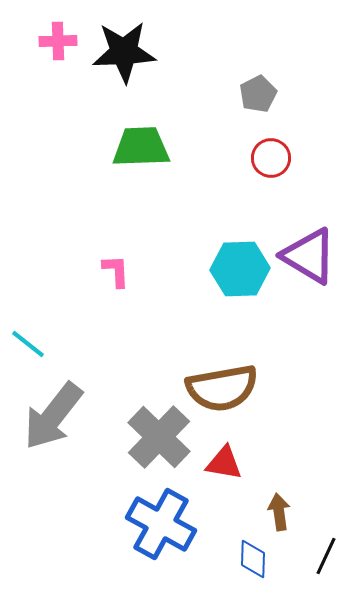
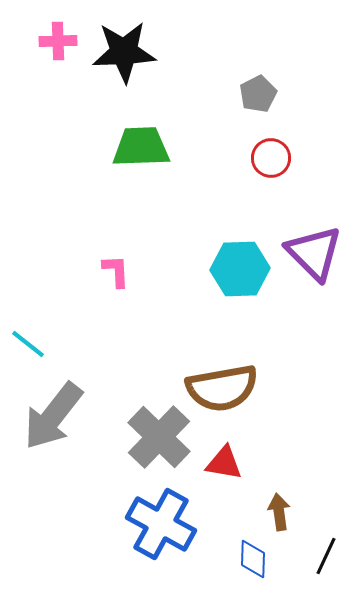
purple triangle: moved 5 px right, 3 px up; rotated 14 degrees clockwise
